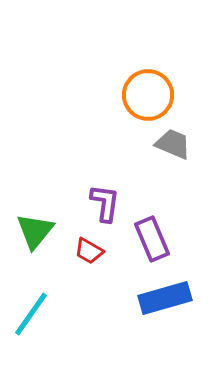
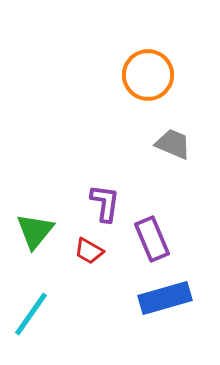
orange circle: moved 20 px up
